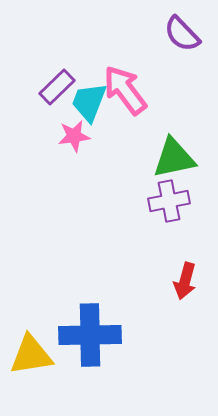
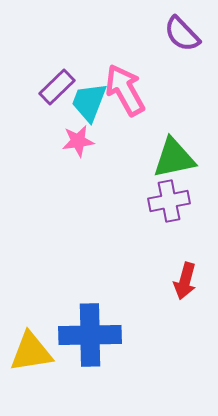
pink arrow: rotated 8 degrees clockwise
pink star: moved 4 px right, 5 px down
yellow triangle: moved 3 px up
